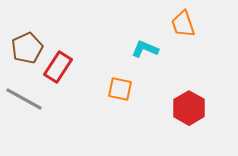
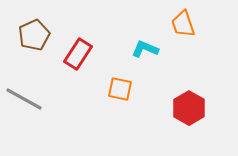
brown pentagon: moved 7 px right, 13 px up
red rectangle: moved 20 px right, 13 px up
